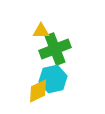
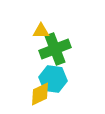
cyan hexagon: rotated 20 degrees clockwise
yellow diamond: moved 2 px right, 3 px down
